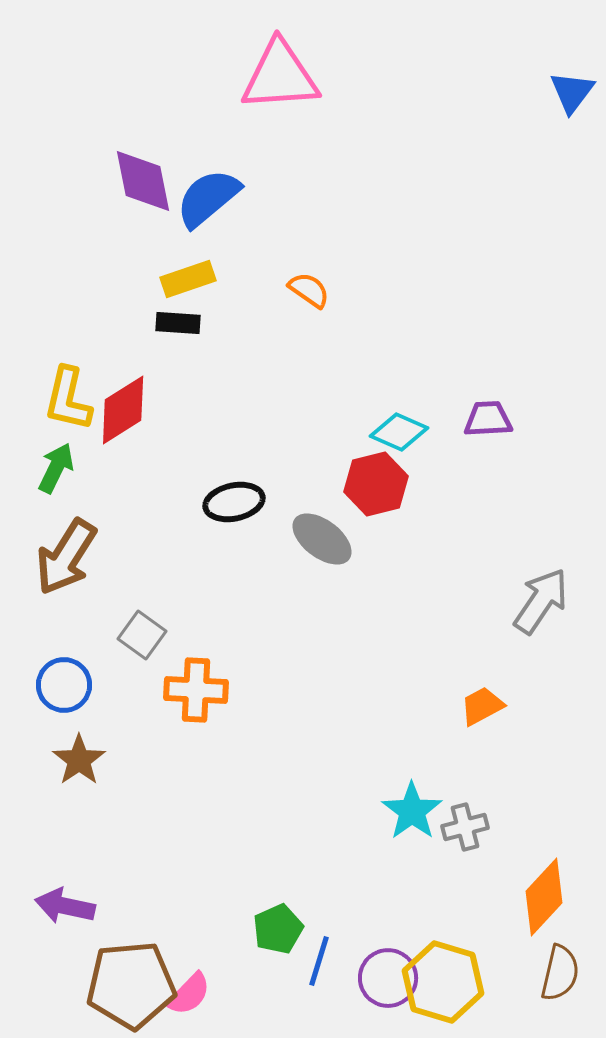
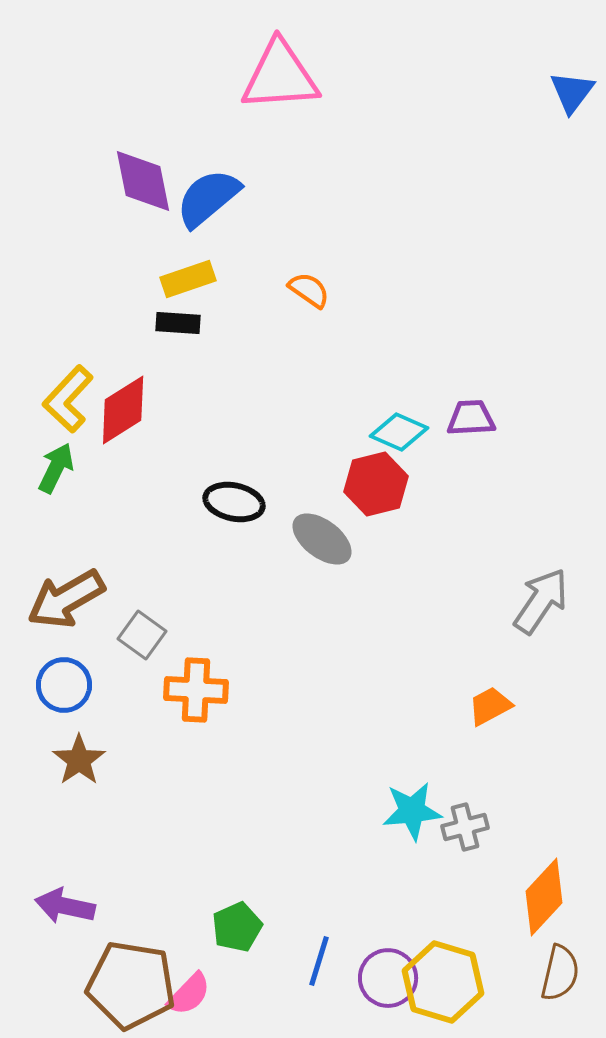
yellow L-shape: rotated 30 degrees clockwise
purple trapezoid: moved 17 px left, 1 px up
black ellipse: rotated 24 degrees clockwise
brown arrow: moved 42 px down; rotated 28 degrees clockwise
orange trapezoid: moved 8 px right
cyan star: rotated 30 degrees clockwise
green pentagon: moved 41 px left, 2 px up
brown pentagon: rotated 14 degrees clockwise
